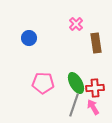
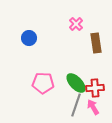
green ellipse: rotated 15 degrees counterclockwise
gray line: moved 2 px right
